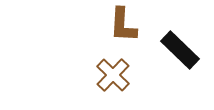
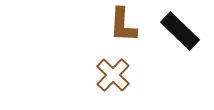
black rectangle: moved 19 px up
